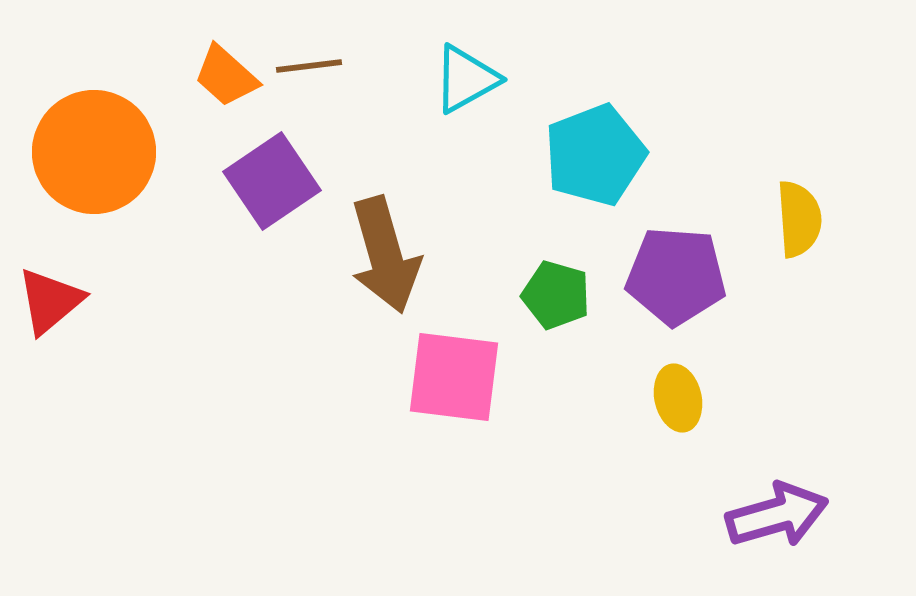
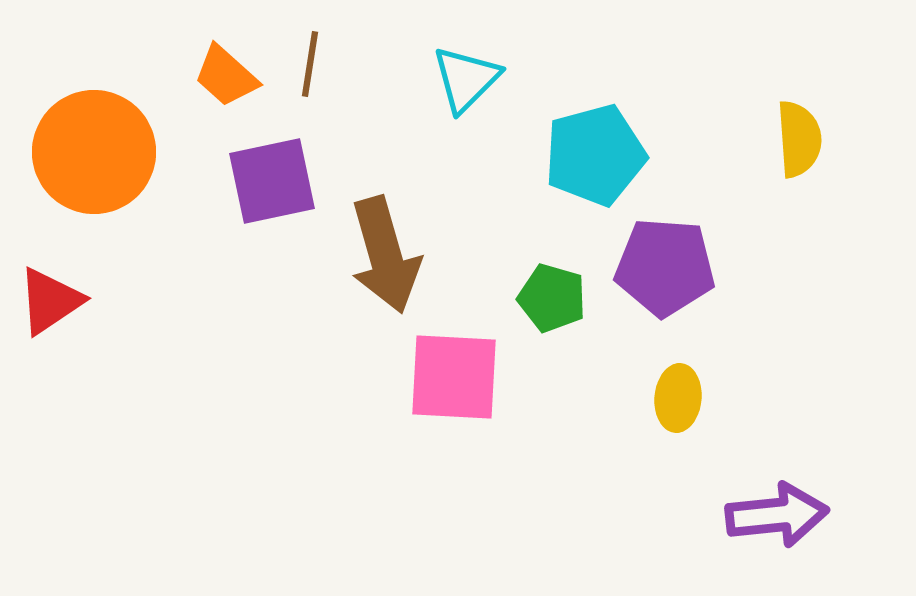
brown line: moved 1 px right, 2 px up; rotated 74 degrees counterclockwise
cyan triangle: rotated 16 degrees counterclockwise
cyan pentagon: rotated 6 degrees clockwise
purple square: rotated 22 degrees clockwise
yellow semicircle: moved 80 px up
purple pentagon: moved 11 px left, 9 px up
green pentagon: moved 4 px left, 3 px down
red triangle: rotated 6 degrees clockwise
pink square: rotated 4 degrees counterclockwise
yellow ellipse: rotated 18 degrees clockwise
purple arrow: rotated 10 degrees clockwise
